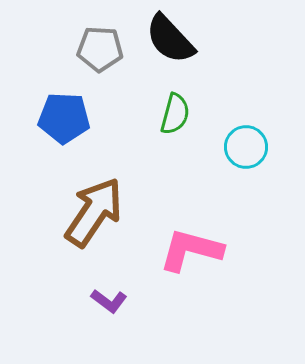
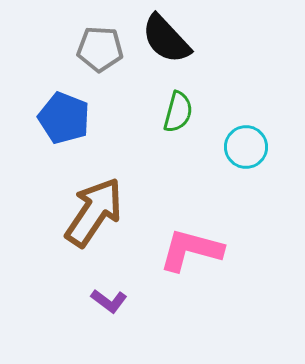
black semicircle: moved 4 px left
green semicircle: moved 3 px right, 2 px up
blue pentagon: rotated 18 degrees clockwise
